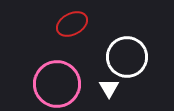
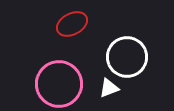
pink circle: moved 2 px right
white triangle: rotated 40 degrees clockwise
